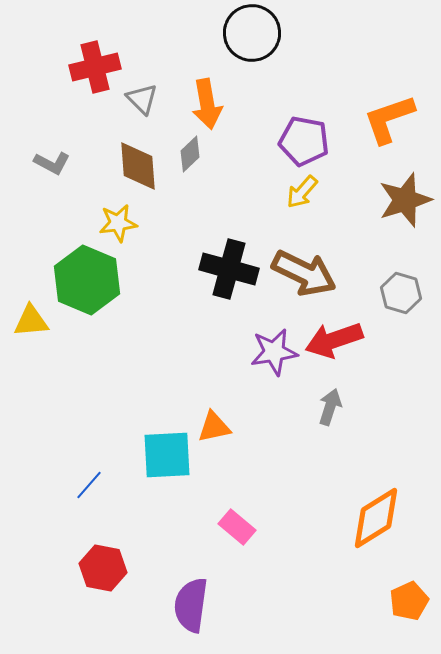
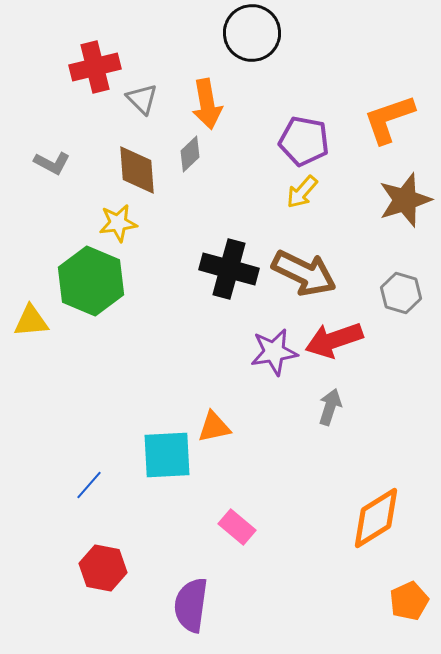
brown diamond: moved 1 px left, 4 px down
green hexagon: moved 4 px right, 1 px down
